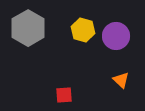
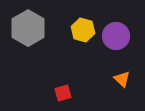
orange triangle: moved 1 px right, 1 px up
red square: moved 1 px left, 2 px up; rotated 12 degrees counterclockwise
